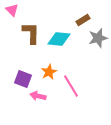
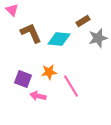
brown rectangle: moved 1 px down
brown L-shape: rotated 25 degrees counterclockwise
orange star: rotated 21 degrees clockwise
